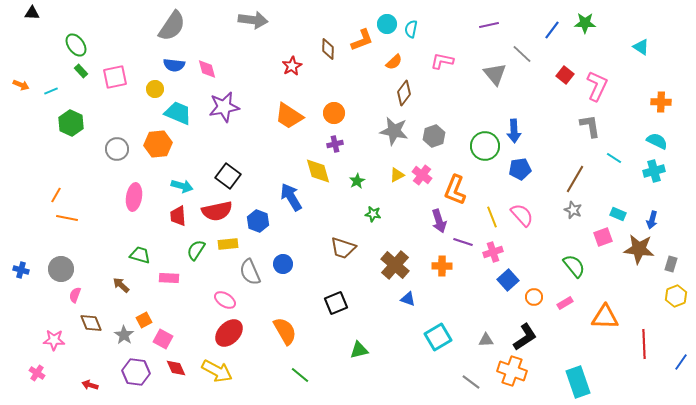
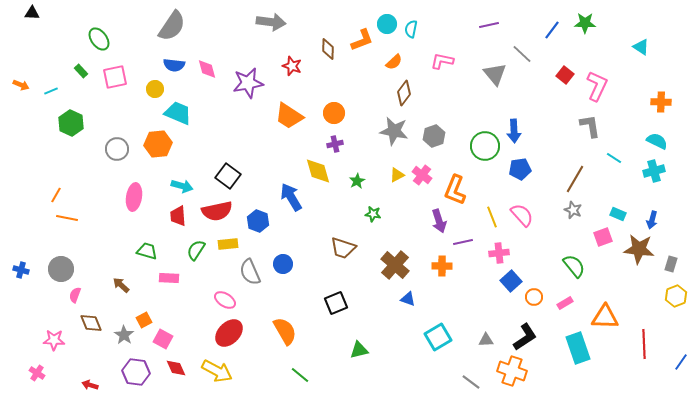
gray arrow at (253, 20): moved 18 px right, 2 px down
green ellipse at (76, 45): moved 23 px right, 6 px up
red star at (292, 66): rotated 24 degrees counterclockwise
purple star at (224, 107): moved 24 px right, 24 px up
purple line at (463, 242): rotated 30 degrees counterclockwise
pink cross at (493, 252): moved 6 px right, 1 px down; rotated 12 degrees clockwise
green trapezoid at (140, 255): moved 7 px right, 4 px up
blue square at (508, 280): moved 3 px right, 1 px down
cyan rectangle at (578, 382): moved 34 px up
